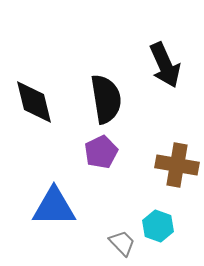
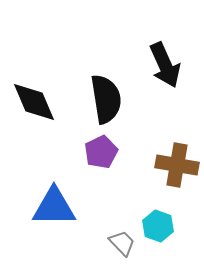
black diamond: rotated 9 degrees counterclockwise
